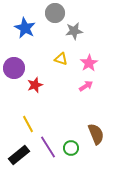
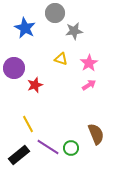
pink arrow: moved 3 px right, 1 px up
purple line: rotated 25 degrees counterclockwise
